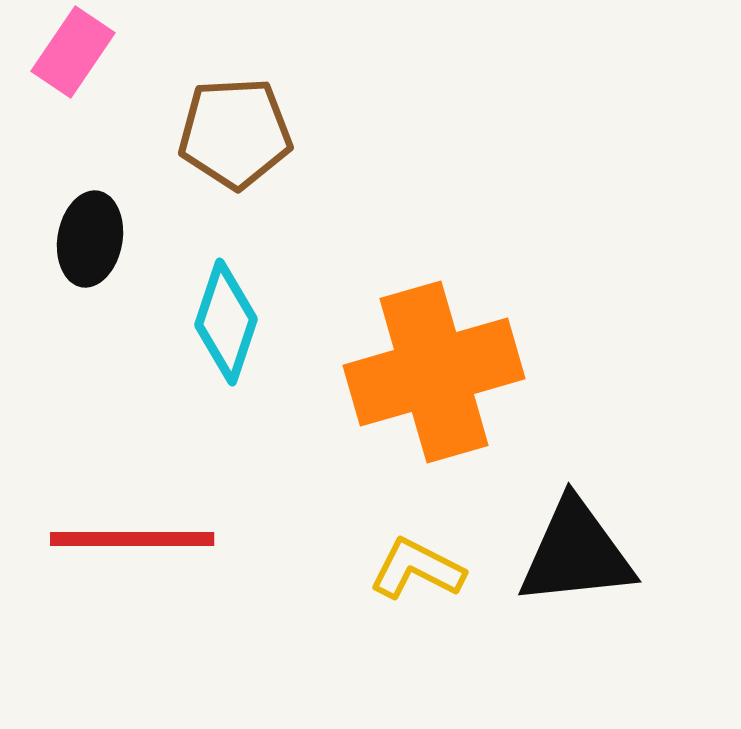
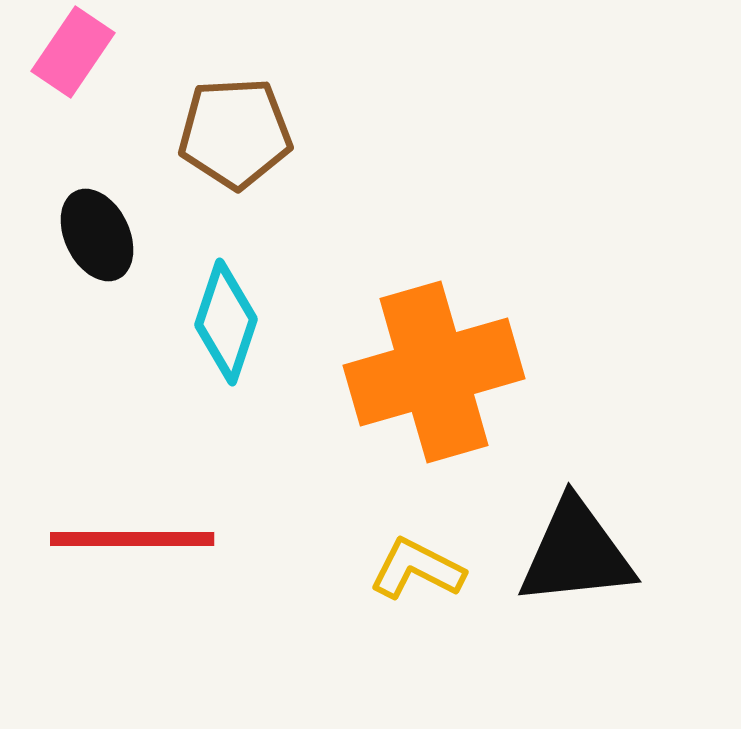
black ellipse: moved 7 px right, 4 px up; rotated 36 degrees counterclockwise
